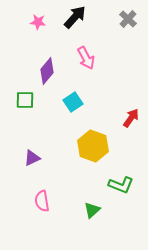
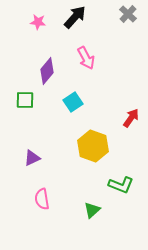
gray cross: moved 5 px up
pink semicircle: moved 2 px up
